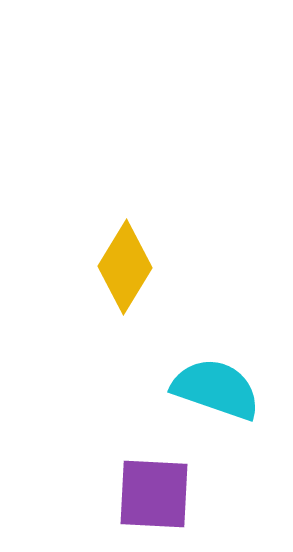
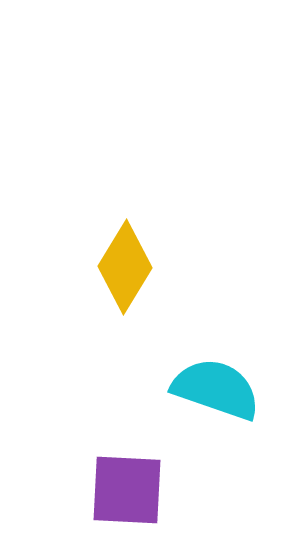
purple square: moved 27 px left, 4 px up
